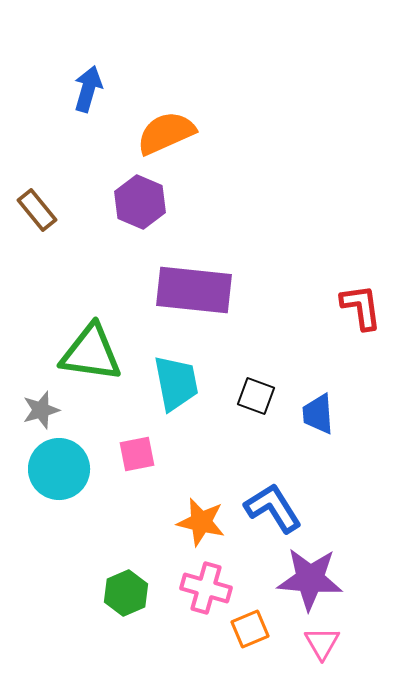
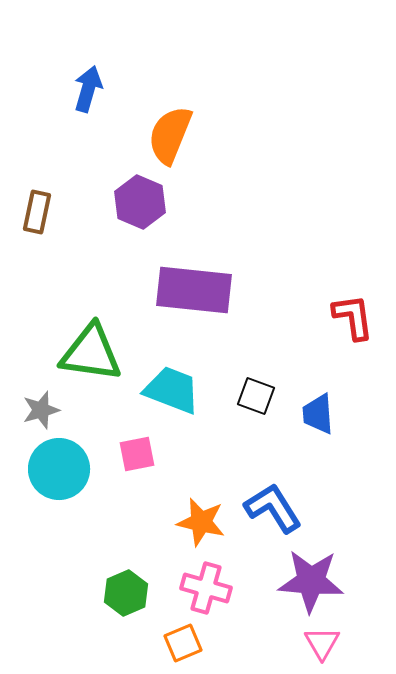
orange semicircle: moved 4 px right, 2 px down; rotated 44 degrees counterclockwise
brown rectangle: moved 2 px down; rotated 51 degrees clockwise
red L-shape: moved 8 px left, 10 px down
cyan trapezoid: moved 4 px left, 7 px down; rotated 58 degrees counterclockwise
purple star: moved 1 px right, 2 px down
orange square: moved 67 px left, 14 px down
